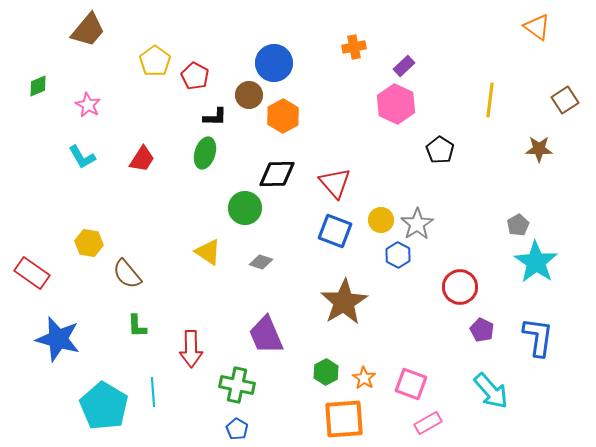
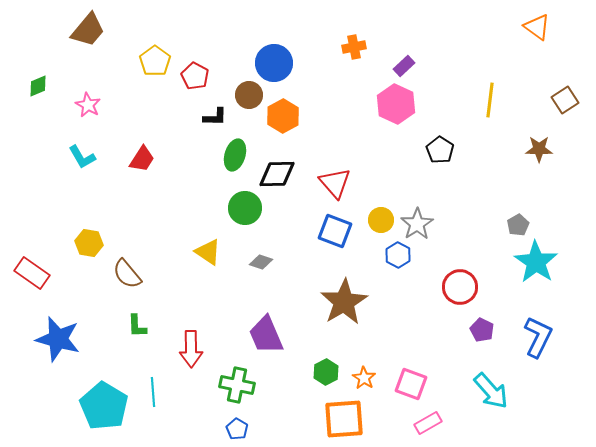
green ellipse at (205, 153): moved 30 px right, 2 px down
blue L-shape at (538, 337): rotated 18 degrees clockwise
